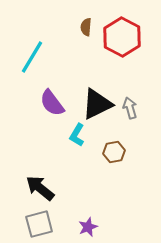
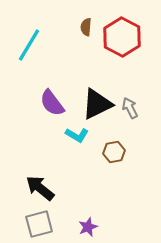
cyan line: moved 3 px left, 12 px up
gray arrow: rotated 10 degrees counterclockwise
cyan L-shape: rotated 90 degrees counterclockwise
